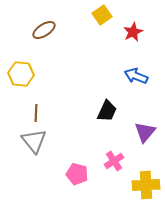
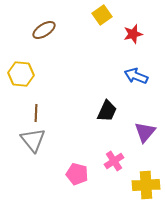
red star: moved 2 px down; rotated 12 degrees clockwise
gray triangle: moved 1 px left, 1 px up
